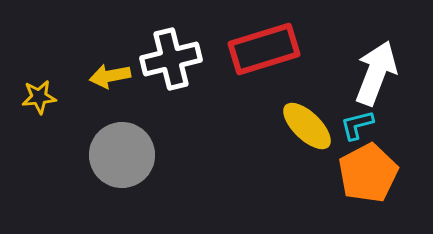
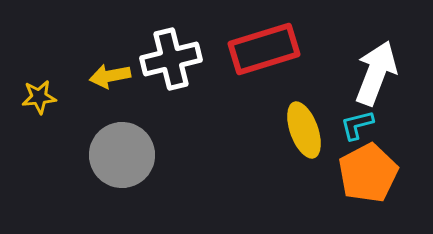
yellow ellipse: moved 3 px left, 4 px down; rotated 26 degrees clockwise
